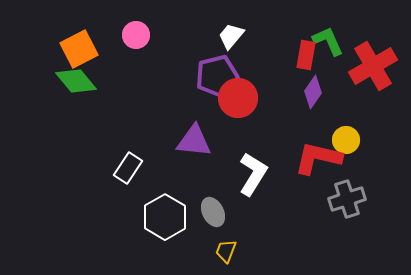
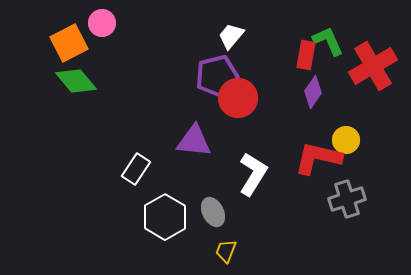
pink circle: moved 34 px left, 12 px up
orange square: moved 10 px left, 6 px up
white rectangle: moved 8 px right, 1 px down
